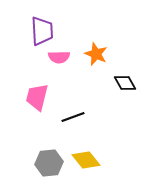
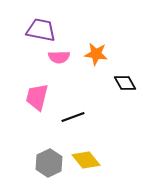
purple trapezoid: moved 1 px left, 1 px up; rotated 76 degrees counterclockwise
orange star: rotated 15 degrees counterclockwise
gray hexagon: rotated 20 degrees counterclockwise
